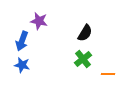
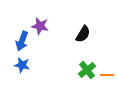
purple star: moved 1 px right, 5 px down
black semicircle: moved 2 px left, 1 px down
green cross: moved 4 px right, 11 px down
orange line: moved 1 px left, 1 px down
